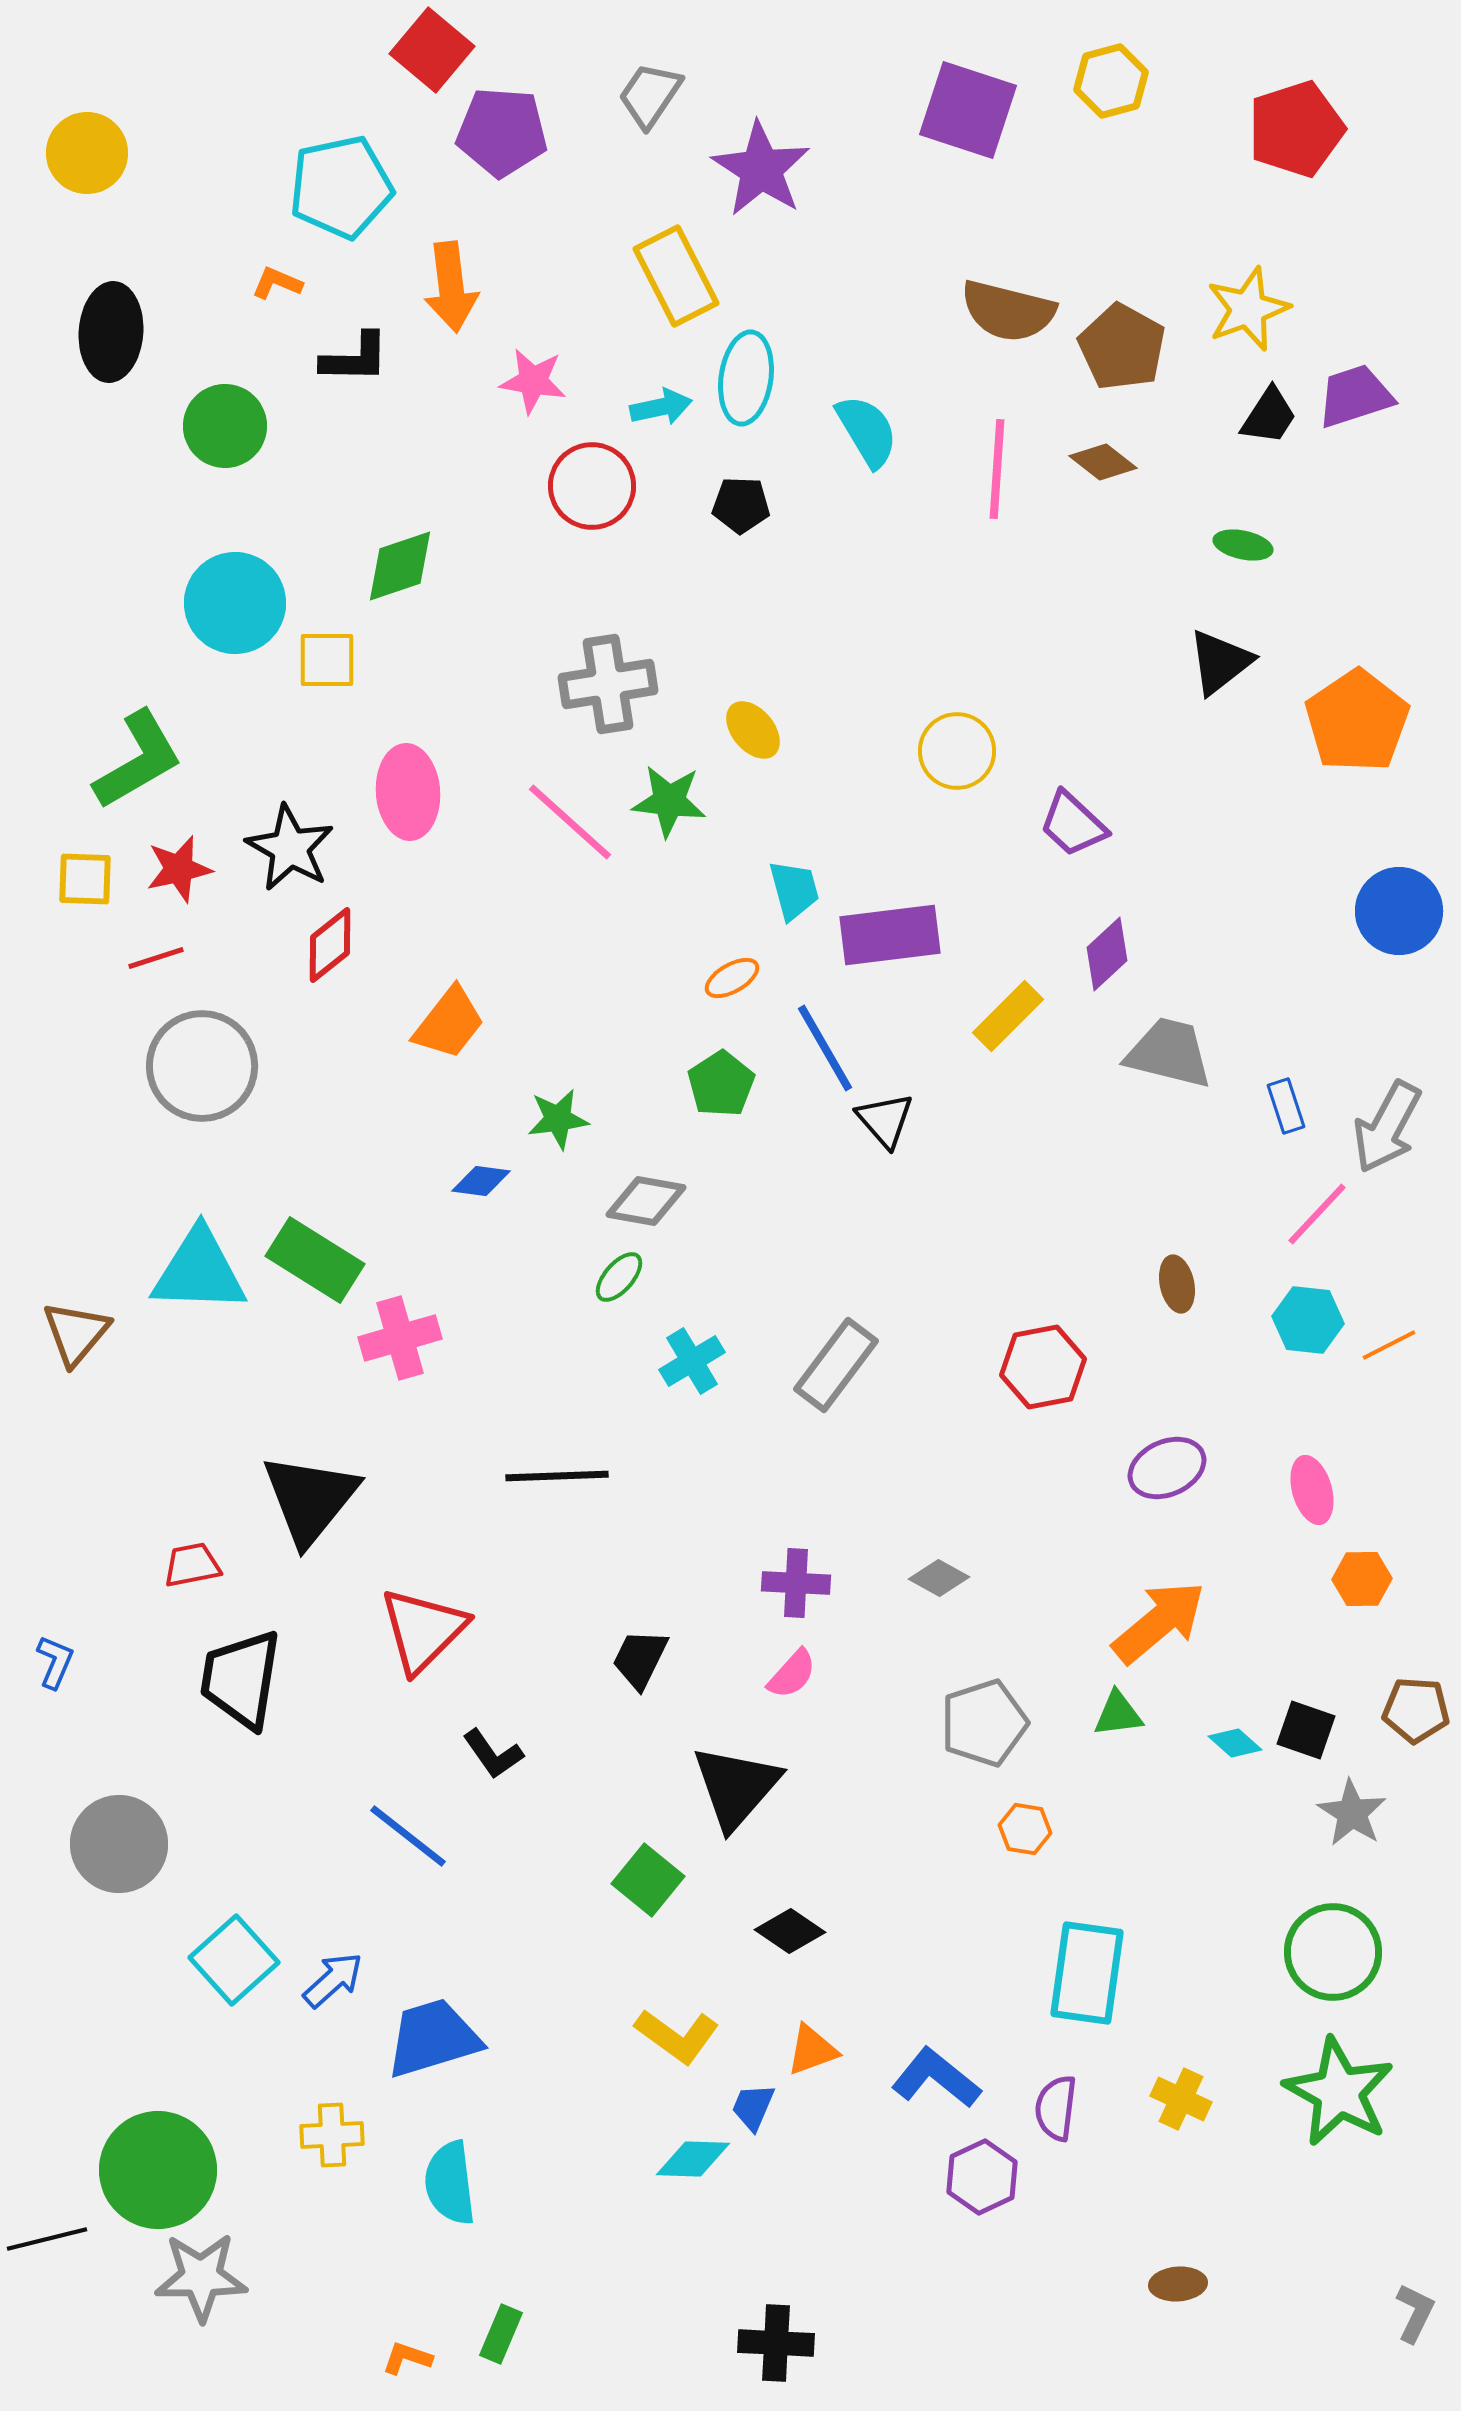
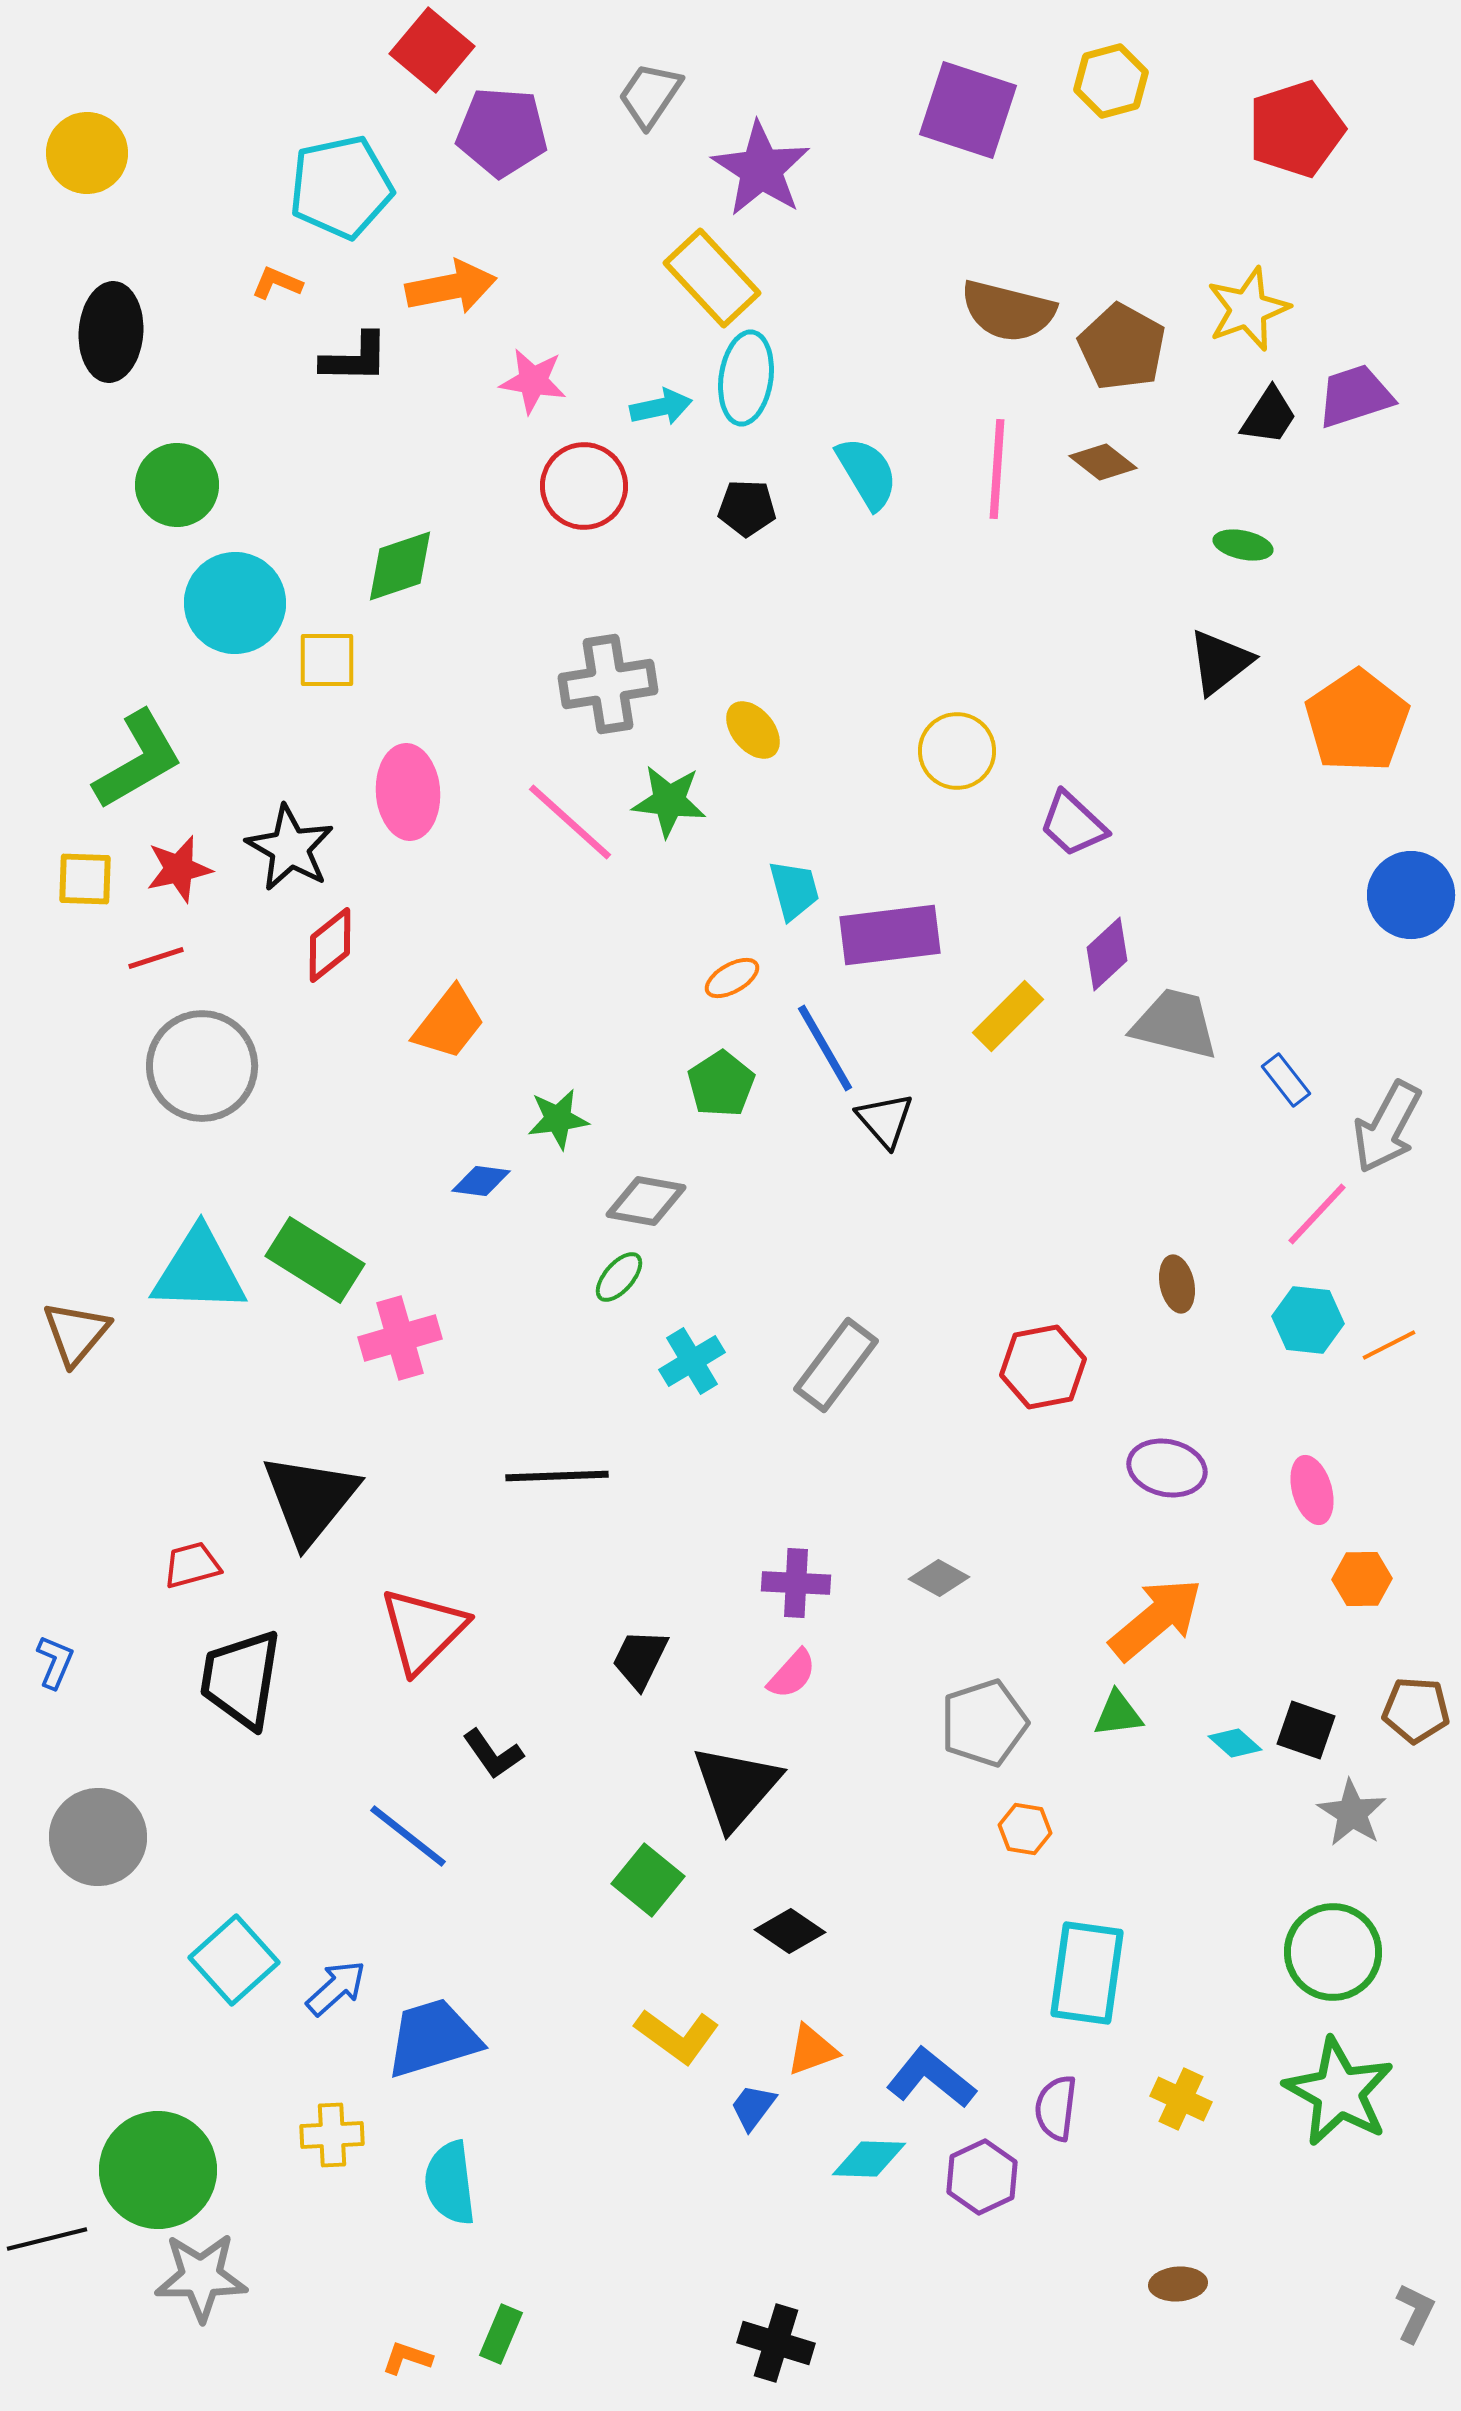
yellow rectangle at (676, 276): moved 36 px right, 2 px down; rotated 16 degrees counterclockwise
orange arrow at (451, 287): rotated 94 degrees counterclockwise
green circle at (225, 426): moved 48 px left, 59 px down
cyan semicircle at (867, 431): moved 42 px down
red circle at (592, 486): moved 8 px left
black pentagon at (741, 505): moved 6 px right, 3 px down
blue circle at (1399, 911): moved 12 px right, 16 px up
gray trapezoid at (1169, 1053): moved 6 px right, 29 px up
blue rectangle at (1286, 1106): moved 26 px up; rotated 20 degrees counterclockwise
purple ellipse at (1167, 1468): rotated 36 degrees clockwise
red trapezoid at (192, 1565): rotated 4 degrees counterclockwise
orange arrow at (1159, 1622): moved 3 px left, 3 px up
gray circle at (119, 1844): moved 21 px left, 7 px up
blue arrow at (333, 1980): moved 3 px right, 8 px down
blue L-shape at (936, 2078): moved 5 px left
blue trapezoid at (753, 2107): rotated 14 degrees clockwise
cyan diamond at (693, 2159): moved 176 px right
black cross at (776, 2343): rotated 14 degrees clockwise
